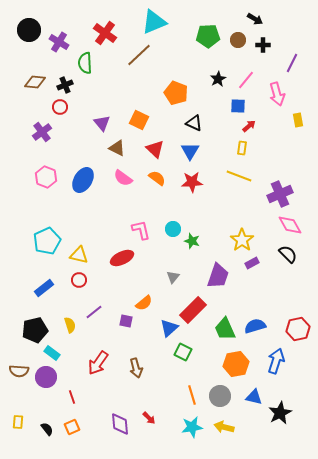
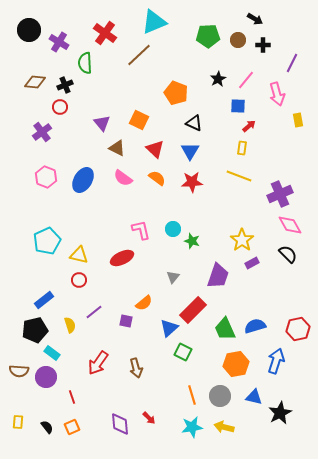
blue rectangle at (44, 288): moved 12 px down
black semicircle at (47, 429): moved 2 px up
